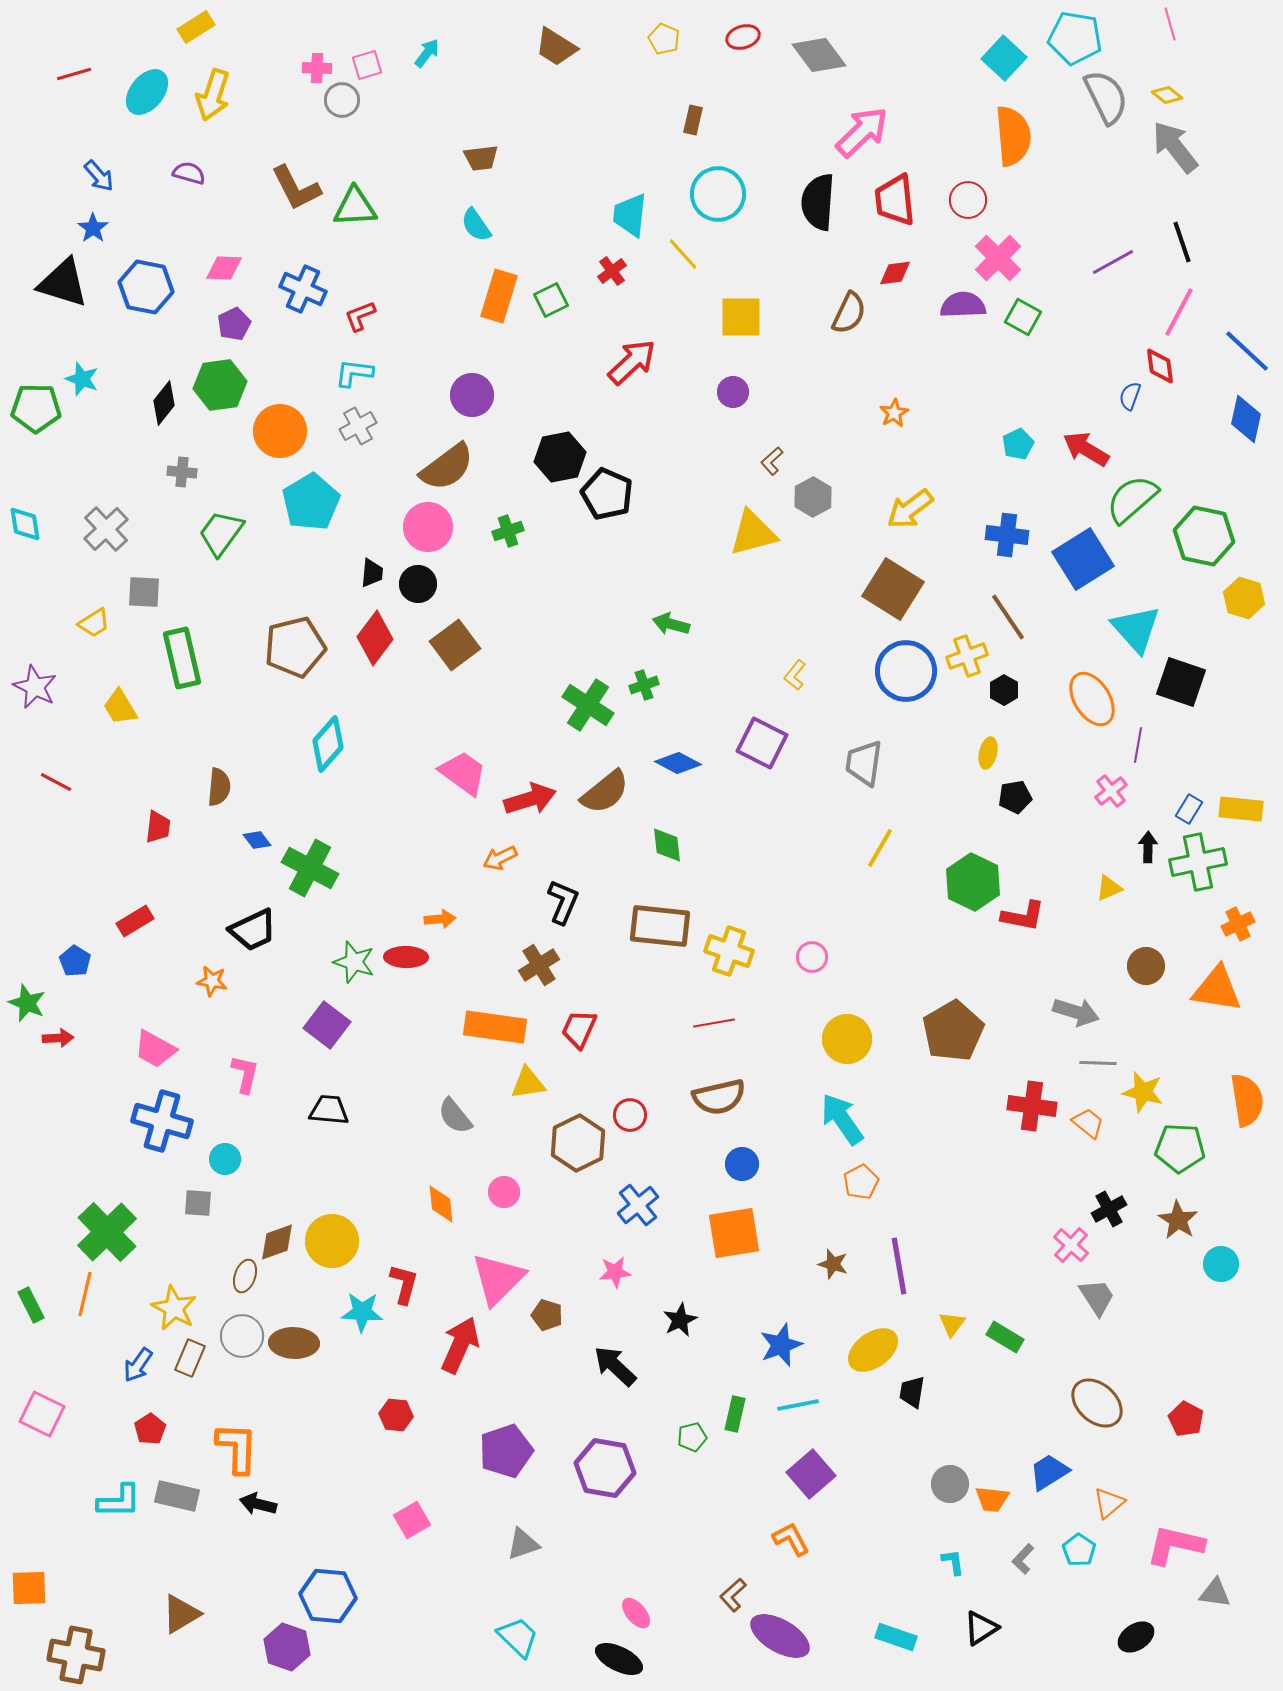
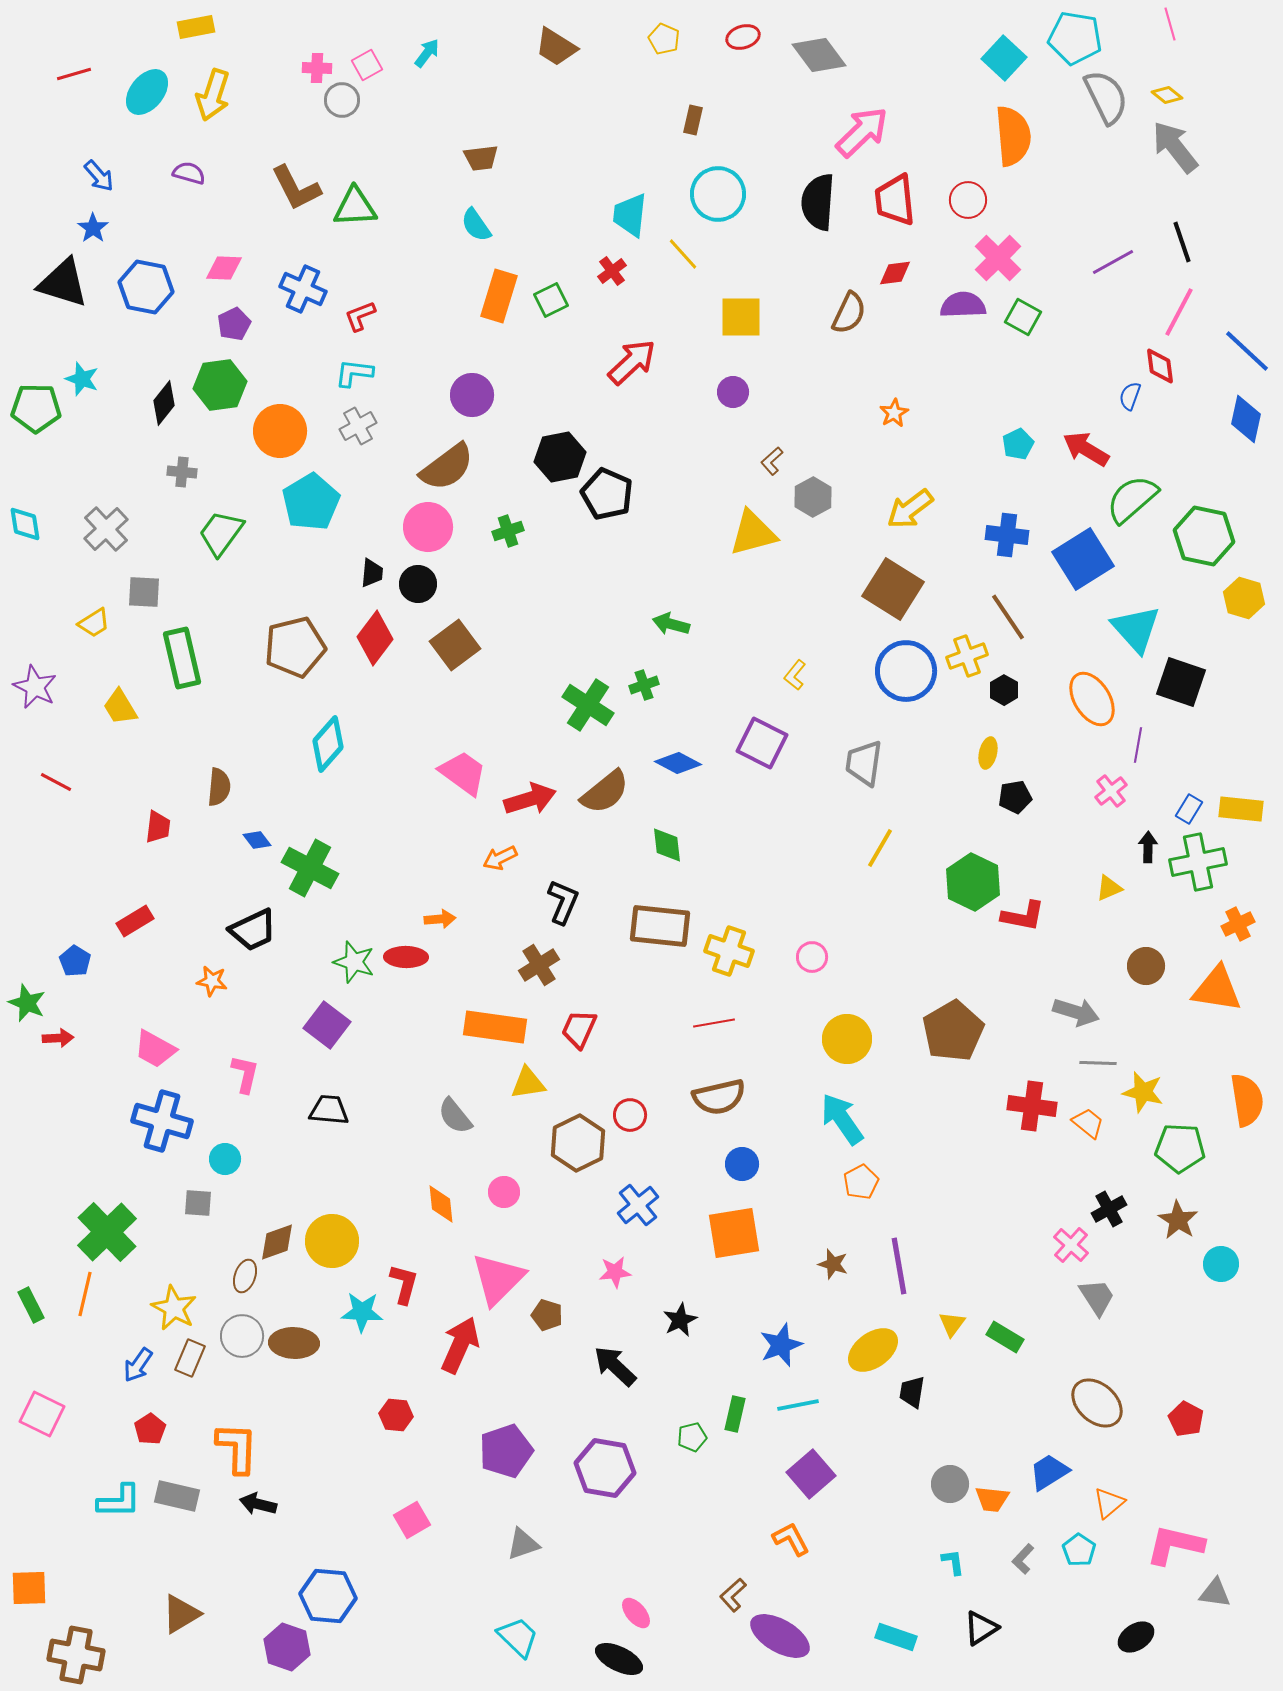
yellow rectangle at (196, 27): rotated 21 degrees clockwise
pink square at (367, 65): rotated 12 degrees counterclockwise
